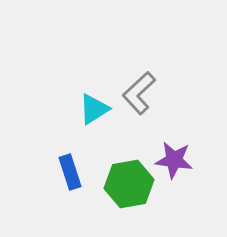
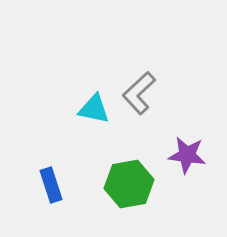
cyan triangle: rotated 44 degrees clockwise
purple star: moved 13 px right, 5 px up
blue rectangle: moved 19 px left, 13 px down
